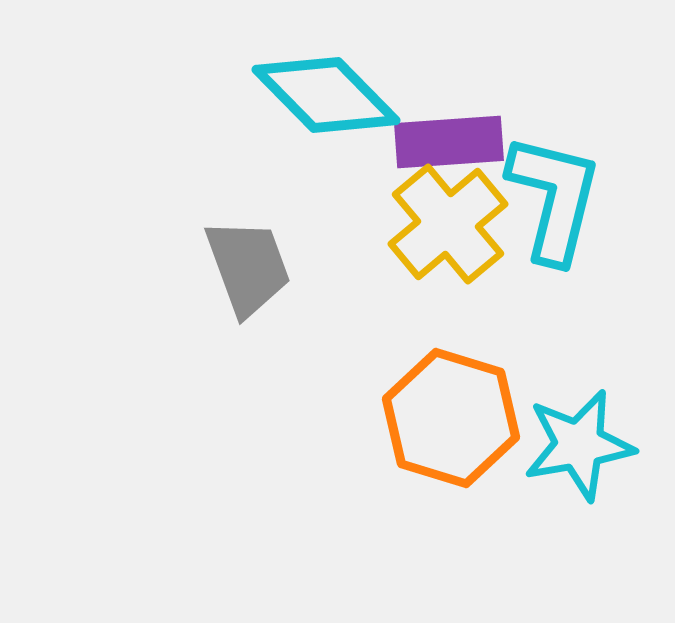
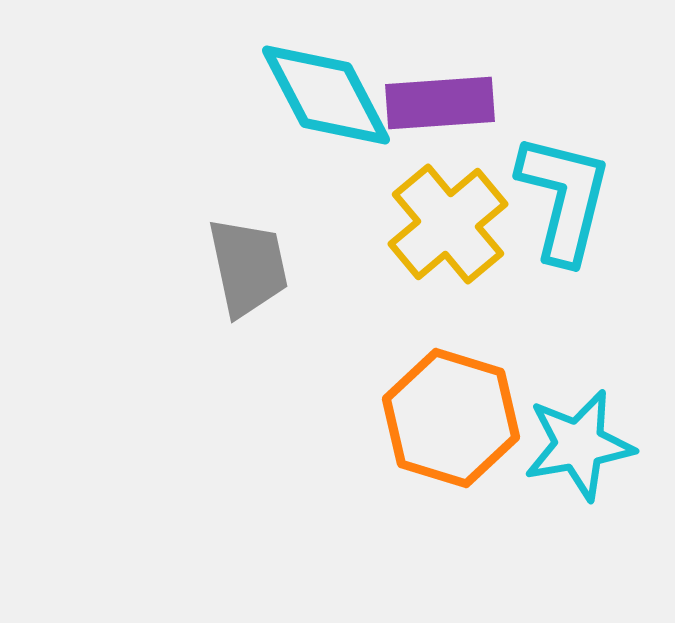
cyan diamond: rotated 17 degrees clockwise
purple rectangle: moved 9 px left, 39 px up
cyan L-shape: moved 10 px right
gray trapezoid: rotated 8 degrees clockwise
